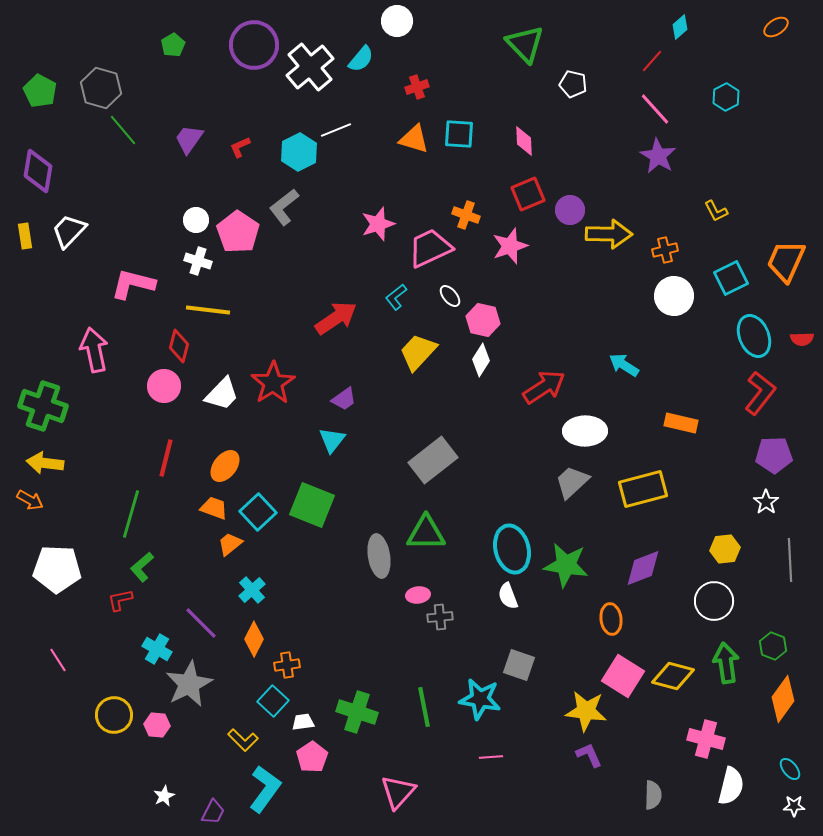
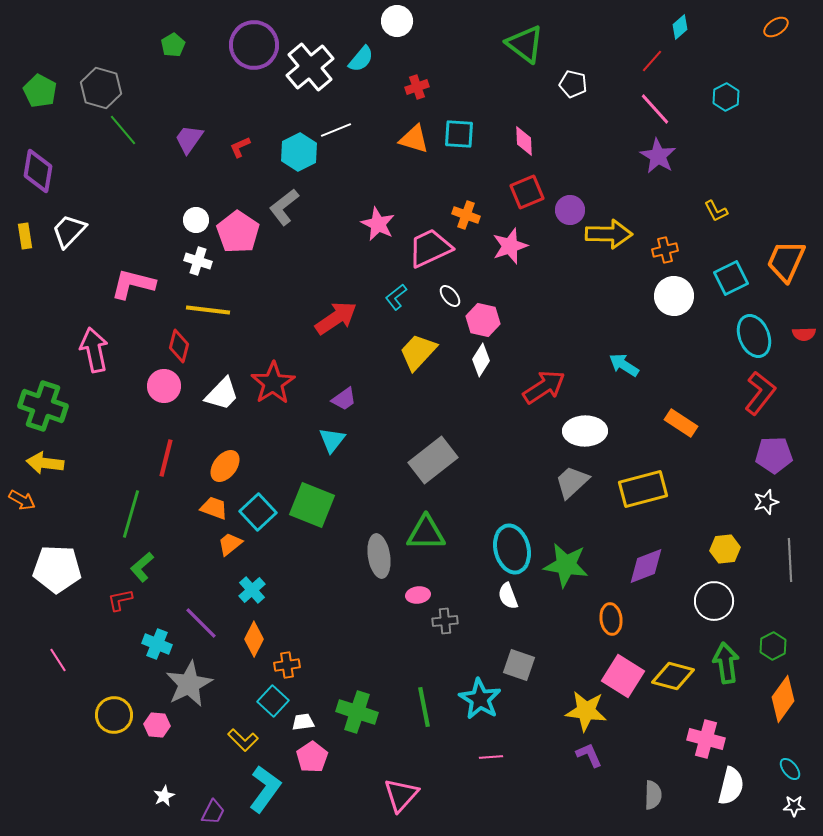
green triangle at (525, 44): rotated 9 degrees counterclockwise
red square at (528, 194): moved 1 px left, 2 px up
pink star at (378, 224): rotated 28 degrees counterclockwise
red semicircle at (802, 339): moved 2 px right, 5 px up
orange rectangle at (681, 423): rotated 20 degrees clockwise
orange arrow at (30, 500): moved 8 px left
white star at (766, 502): rotated 20 degrees clockwise
purple diamond at (643, 568): moved 3 px right, 2 px up
gray cross at (440, 617): moved 5 px right, 4 px down
green hexagon at (773, 646): rotated 12 degrees clockwise
cyan cross at (157, 649): moved 5 px up; rotated 8 degrees counterclockwise
cyan star at (480, 699): rotated 21 degrees clockwise
pink triangle at (398, 792): moved 3 px right, 3 px down
